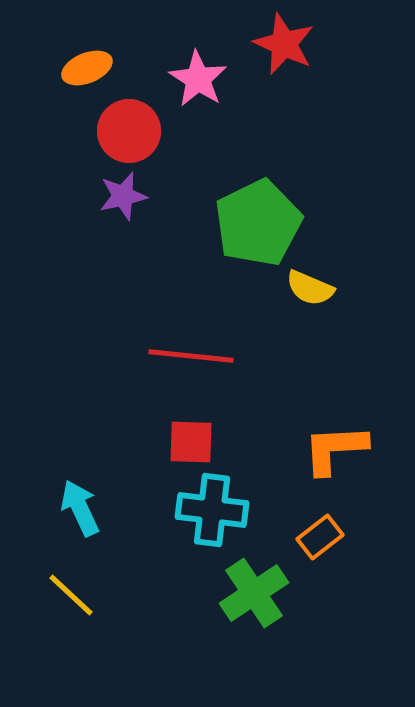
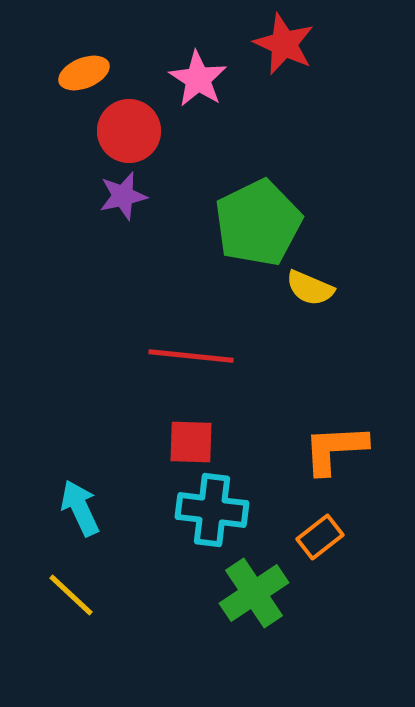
orange ellipse: moved 3 px left, 5 px down
